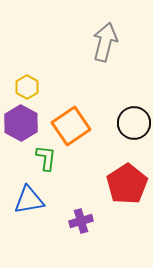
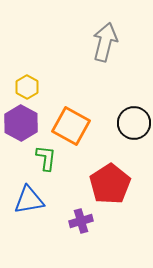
orange square: rotated 27 degrees counterclockwise
red pentagon: moved 17 px left
